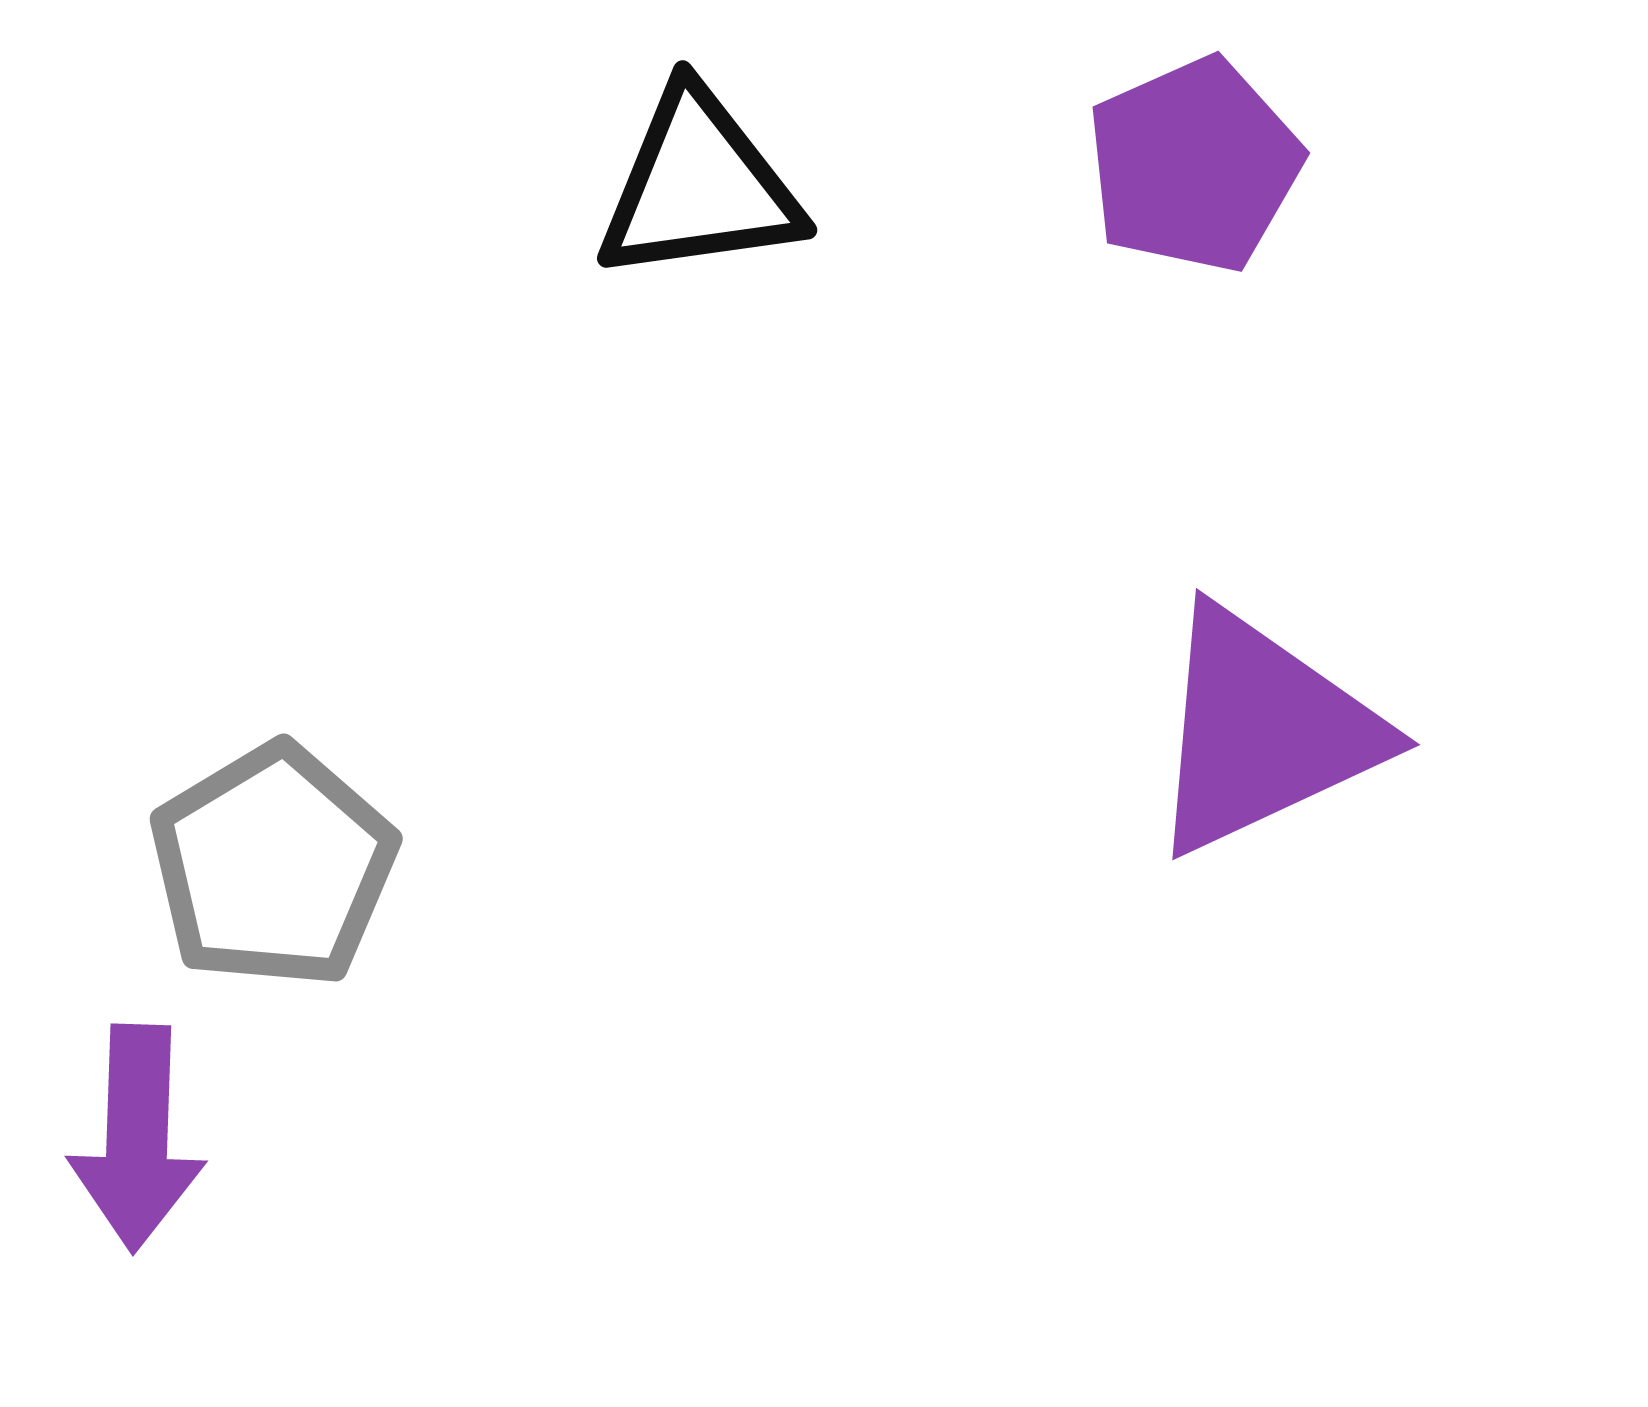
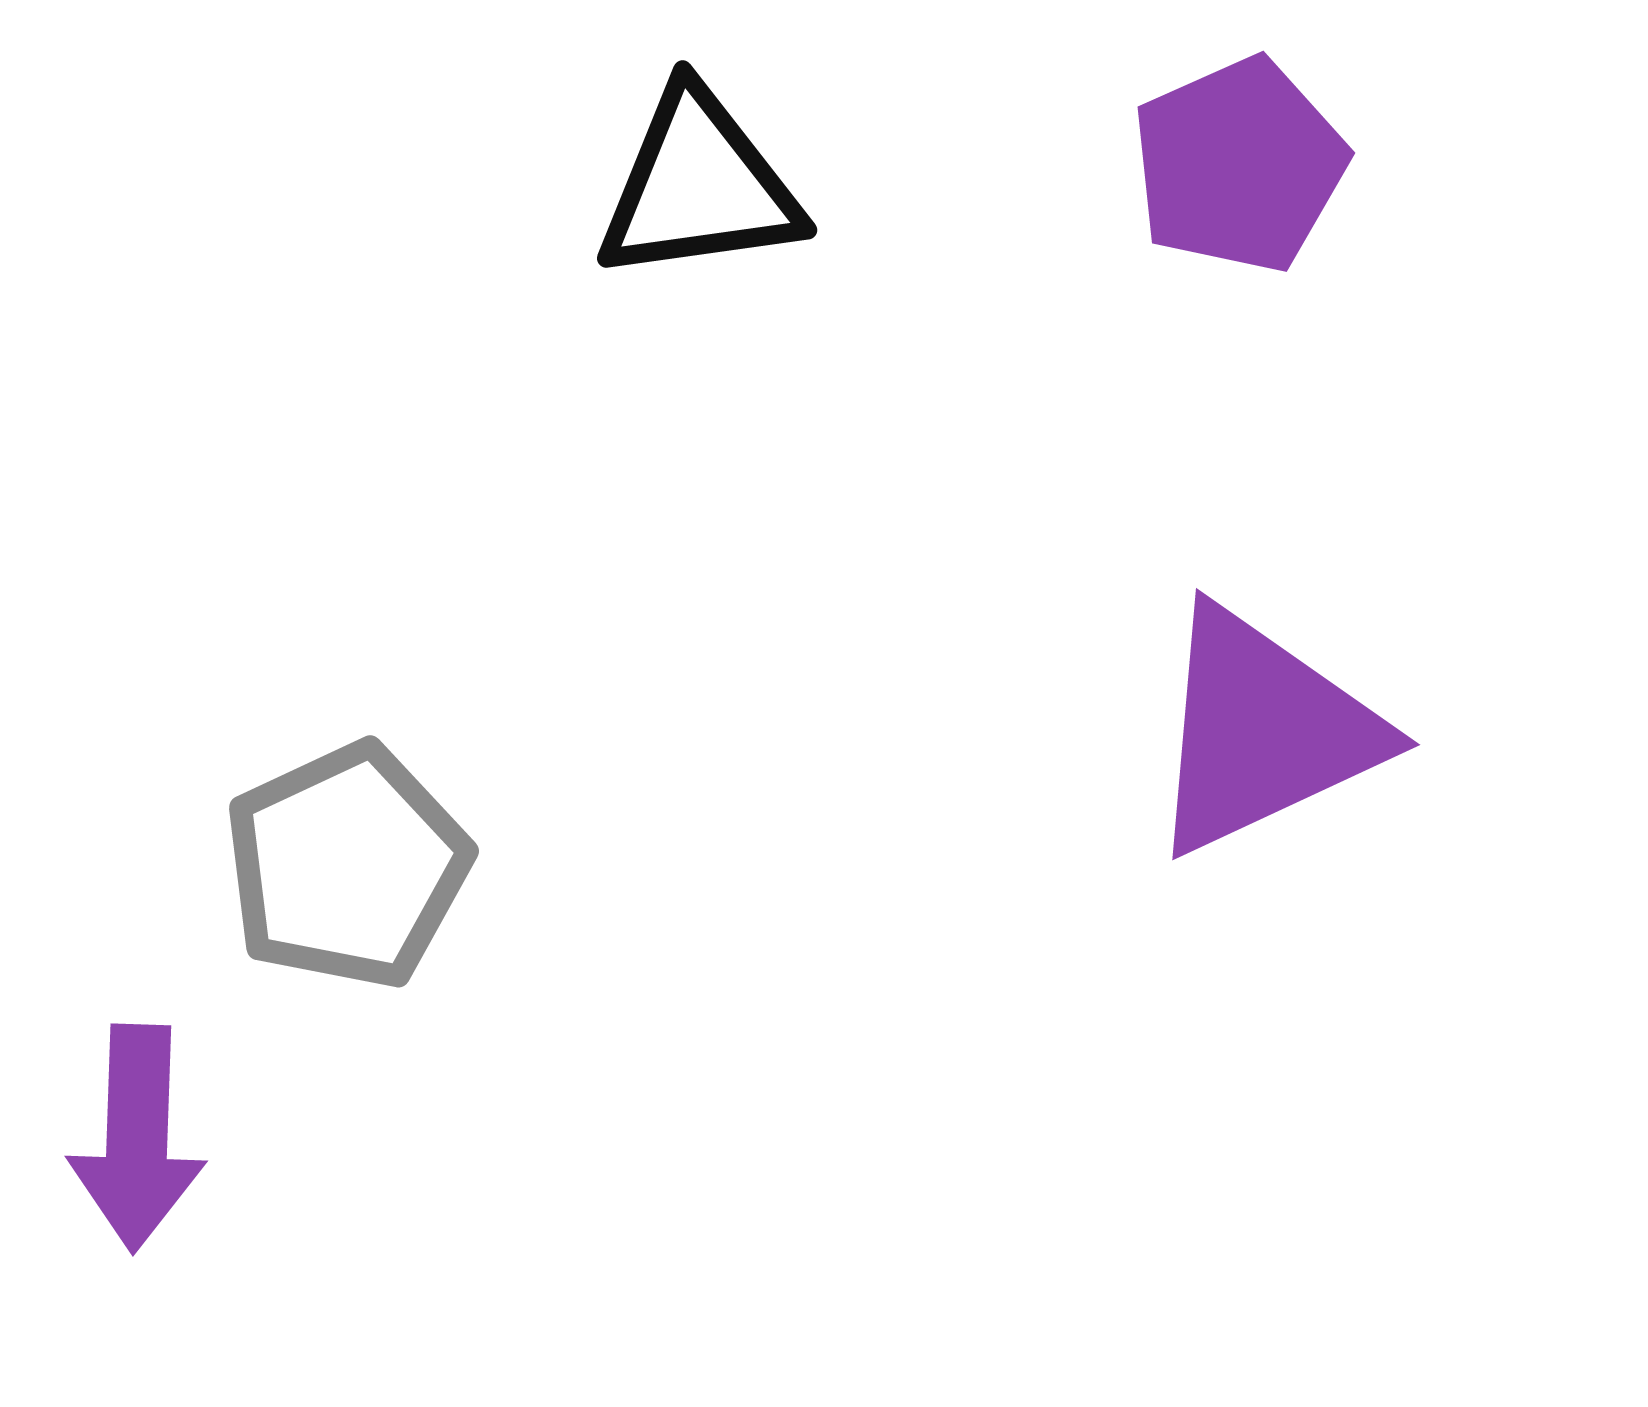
purple pentagon: moved 45 px right
gray pentagon: moved 74 px right; rotated 6 degrees clockwise
